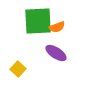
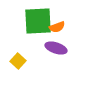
purple ellipse: moved 5 px up; rotated 15 degrees counterclockwise
yellow square: moved 8 px up
